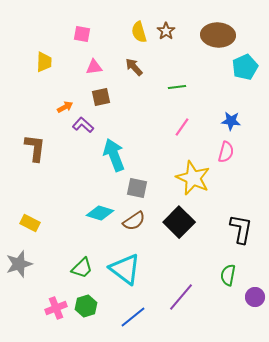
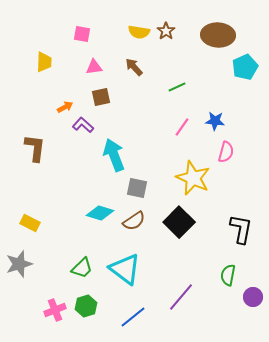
yellow semicircle: rotated 65 degrees counterclockwise
green line: rotated 18 degrees counterclockwise
blue star: moved 16 px left
purple circle: moved 2 px left
pink cross: moved 1 px left, 2 px down
